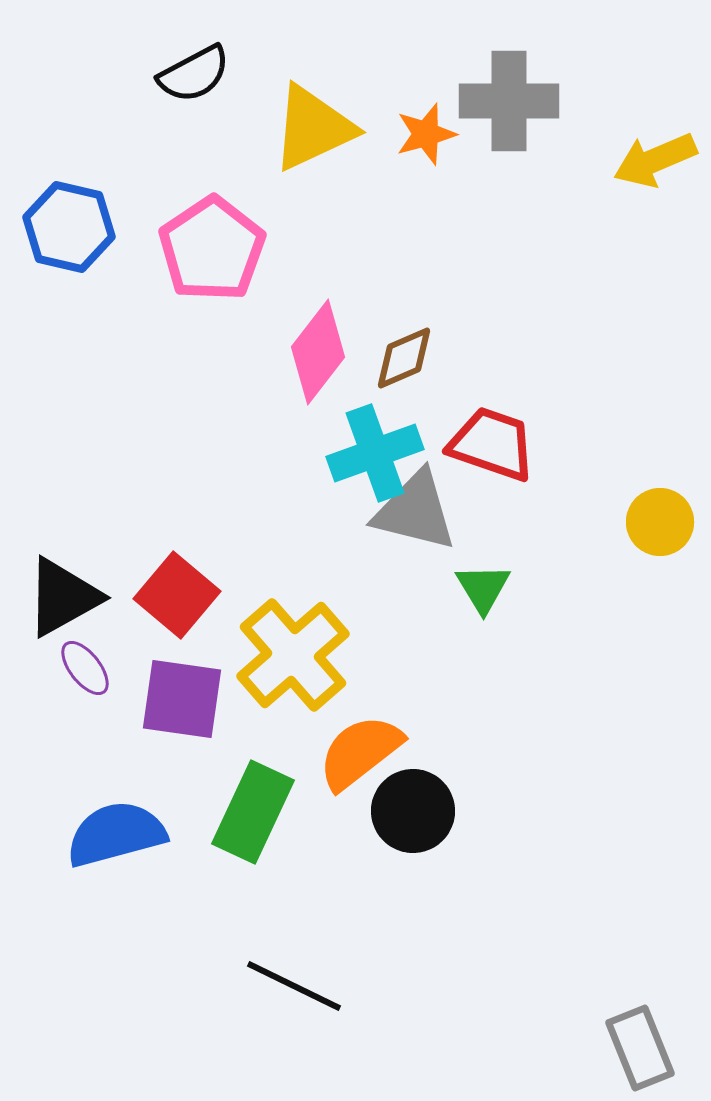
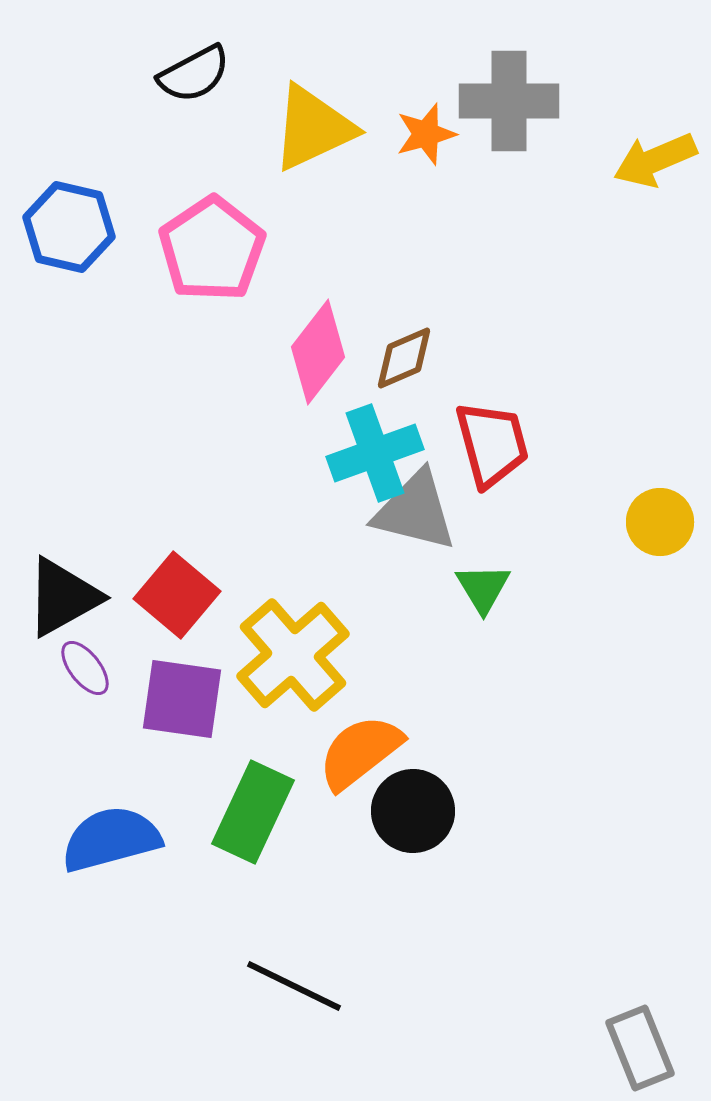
red trapezoid: rotated 56 degrees clockwise
blue semicircle: moved 5 px left, 5 px down
